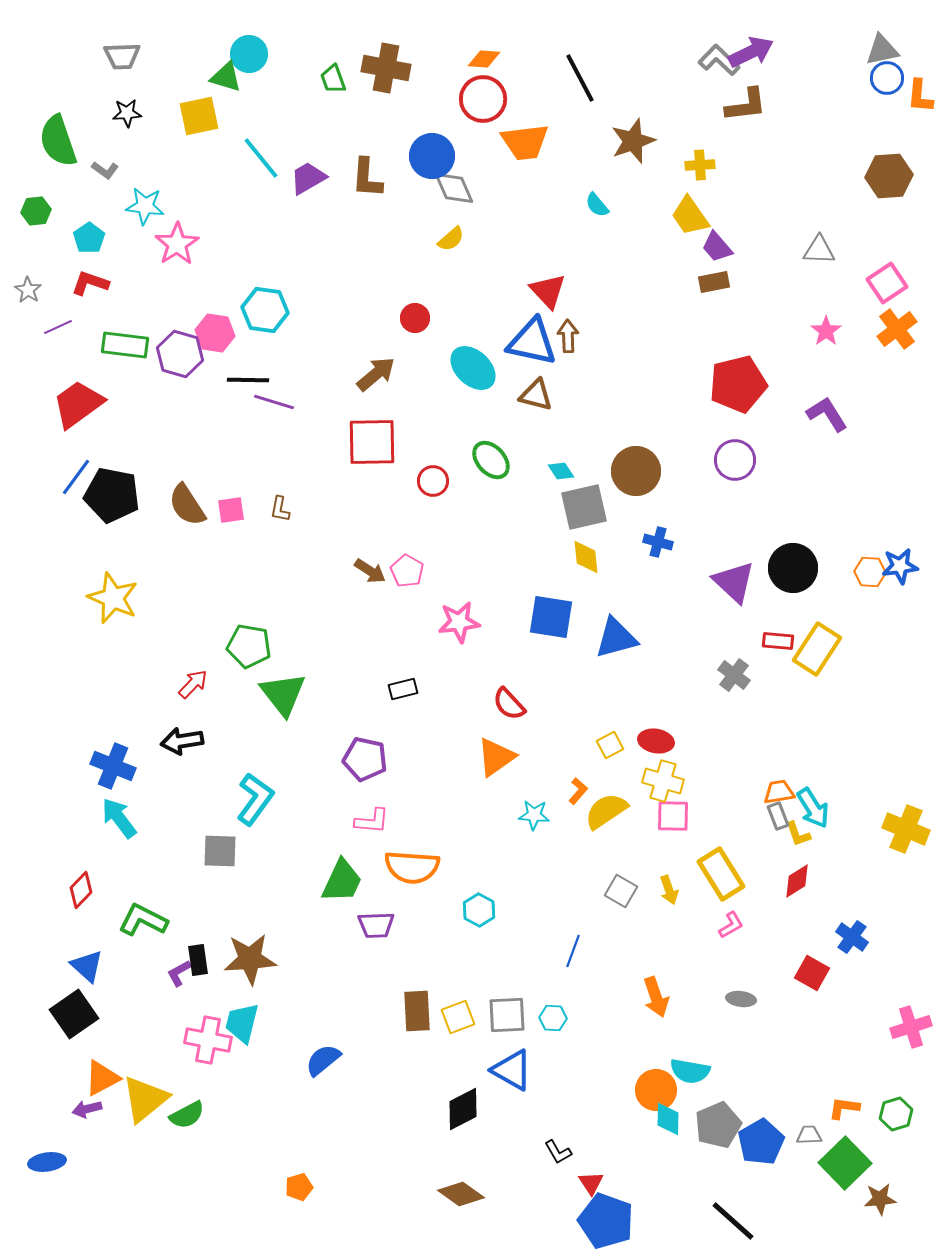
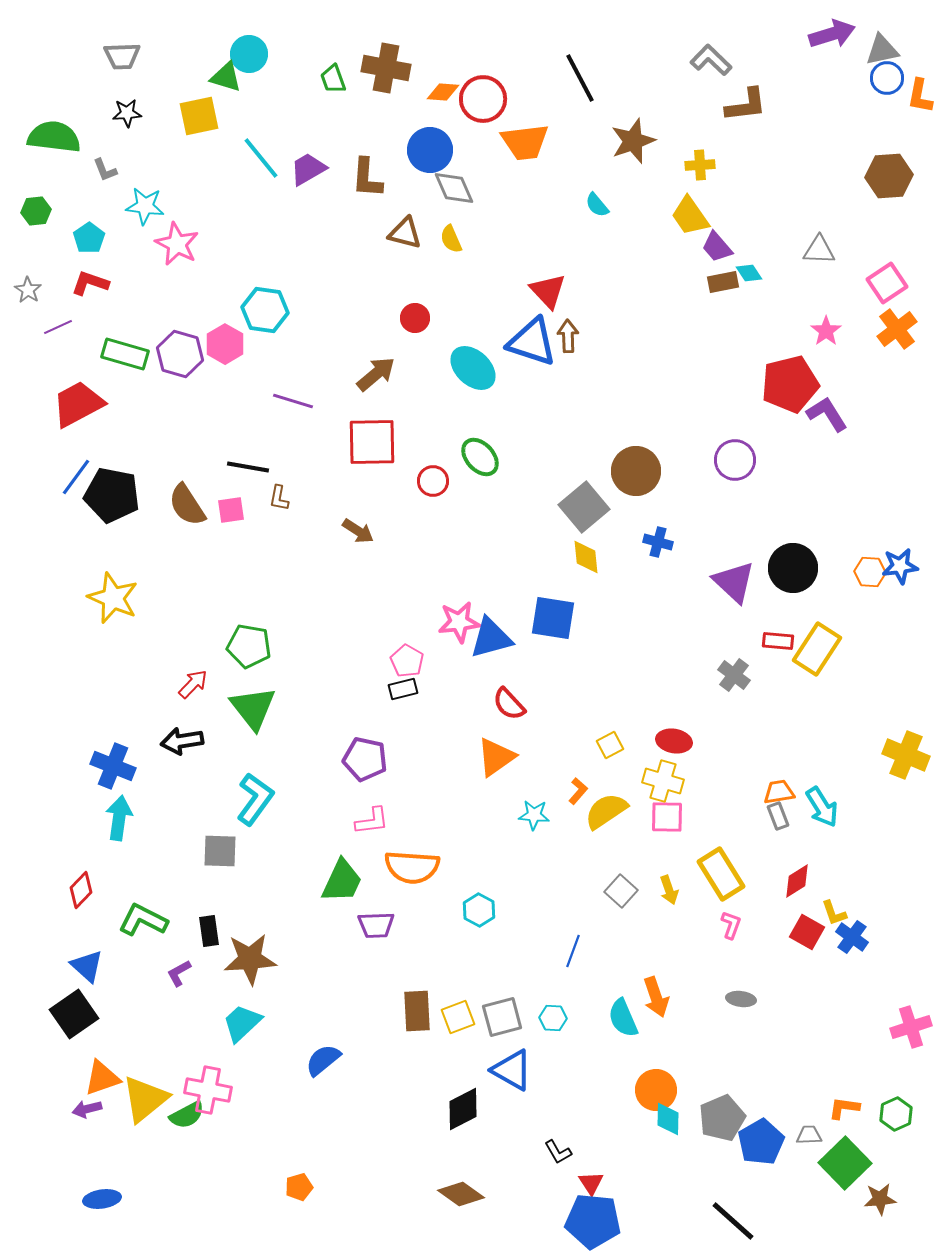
purple arrow at (751, 52): moved 81 px right, 18 px up; rotated 9 degrees clockwise
orange diamond at (484, 59): moved 41 px left, 33 px down
gray L-shape at (719, 60): moved 8 px left
orange L-shape at (920, 96): rotated 6 degrees clockwise
green semicircle at (58, 141): moved 4 px left, 4 px up; rotated 116 degrees clockwise
blue circle at (432, 156): moved 2 px left, 6 px up
gray L-shape at (105, 170): rotated 32 degrees clockwise
purple trapezoid at (308, 178): moved 9 px up
yellow semicircle at (451, 239): rotated 108 degrees clockwise
pink star at (177, 244): rotated 12 degrees counterclockwise
brown rectangle at (714, 282): moved 9 px right
pink hexagon at (215, 333): moved 10 px right, 11 px down; rotated 21 degrees clockwise
blue triangle at (532, 342): rotated 6 degrees clockwise
green rectangle at (125, 345): moved 9 px down; rotated 9 degrees clockwise
black line at (248, 380): moved 87 px down; rotated 9 degrees clockwise
red pentagon at (738, 384): moved 52 px right
brown triangle at (536, 395): moved 131 px left, 162 px up
purple line at (274, 402): moved 19 px right, 1 px up
red trapezoid at (78, 404): rotated 8 degrees clockwise
green ellipse at (491, 460): moved 11 px left, 3 px up
cyan diamond at (561, 471): moved 188 px right, 198 px up
gray square at (584, 507): rotated 27 degrees counterclockwise
brown L-shape at (280, 509): moved 1 px left, 11 px up
brown arrow at (370, 571): moved 12 px left, 40 px up
pink pentagon at (407, 571): moved 90 px down
blue square at (551, 617): moved 2 px right, 1 px down
blue triangle at (616, 638): moved 125 px left
green triangle at (283, 694): moved 30 px left, 14 px down
red ellipse at (656, 741): moved 18 px right
cyan arrow at (813, 808): moved 9 px right, 1 px up
pink square at (673, 816): moved 6 px left, 1 px down
cyan arrow at (119, 818): rotated 45 degrees clockwise
pink L-shape at (372, 821): rotated 12 degrees counterclockwise
yellow cross at (906, 829): moved 74 px up
yellow L-shape at (798, 834): moved 36 px right, 79 px down
gray square at (621, 891): rotated 12 degrees clockwise
pink L-shape at (731, 925): rotated 40 degrees counterclockwise
black rectangle at (198, 960): moved 11 px right, 29 px up
red square at (812, 973): moved 5 px left, 41 px up
gray square at (507, 1015): moved 5 px left, 2 px down; rotated 12 degrees counterclockwise
cyan trapezoid at (242, 1023): rotated 33 degrees clockwise
pink cross at (208, 1040): moved 50 px down
cyan semicircle at (690, 1071): moved 67 px left, 53 px up; rotated 57 degrees clockwise
orange triangle at (102, 1078): rotated 9 degrees clockwise
green hexagon at (896, 1114): rotated 8 degrees counterclockwise
gray pentagon at (718, 1125): moved 4 px right, 7 px up
blue ellipse at (47, 1162): moved 55 px right, 37 px down
blue pentagon at (606, 1221): moved 13 px left; rotated 14 degrees counterclockwise
